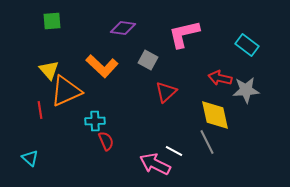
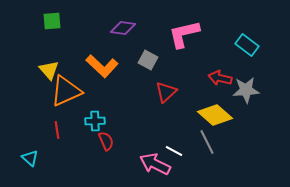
red line: moved 17 px right, 20 px down
yellow diamond: rotated 36 degrees counterclockwise
